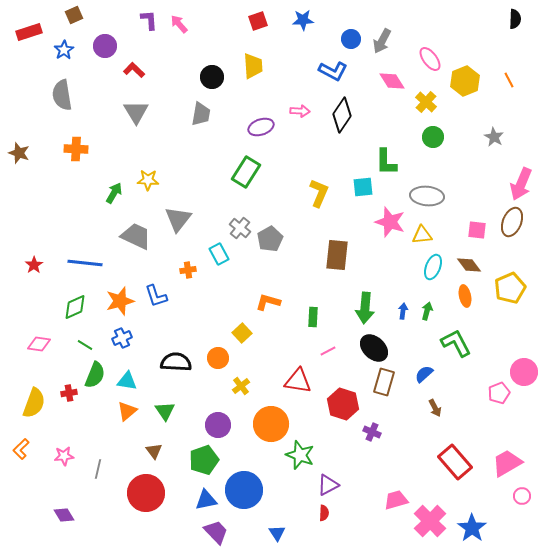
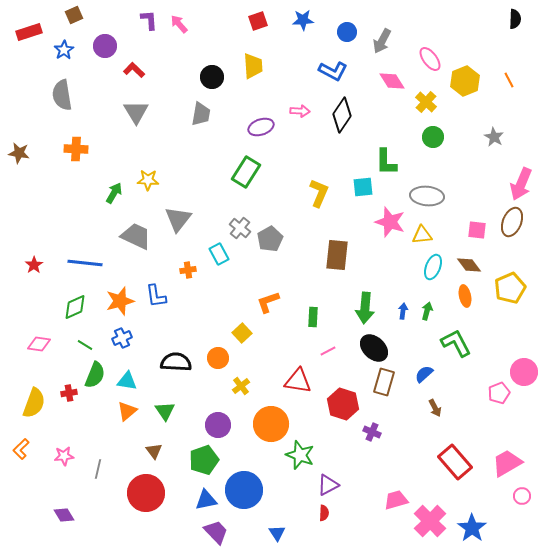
blue circle at (351, 39): moved 4 px left, 7 px up
brown star at (19, 153): rotated 10 degrees counterclockwise
blue L-shape at (156, 296): rotated 10 degrees clockwise
orange L-shape at (268, 302): rotated 35 degrees counterclockwise
